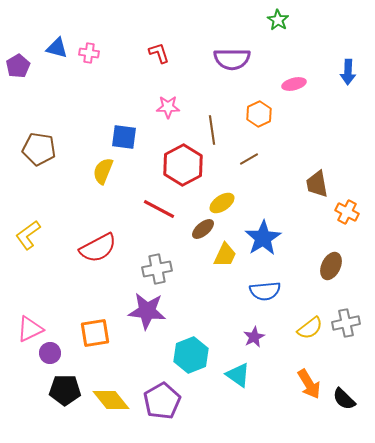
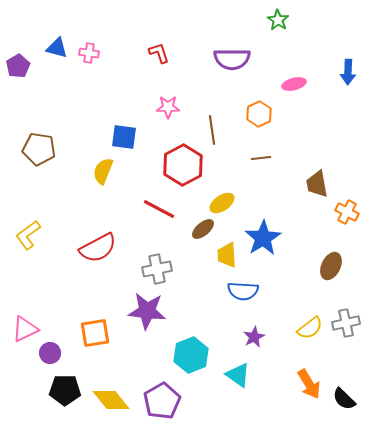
brown line at (249, 159): moved 12 px right, 1 px up; rotated 24 degrees clockwise
yellow trapezoid at (225, 255): moved 2 px right; rotated 152 degrees clockwise
blue semicircle at (265, 291): moved 22 px left; rotated 8 degrees clockwise
pink triangle at (30, 329): moved 5 px left
